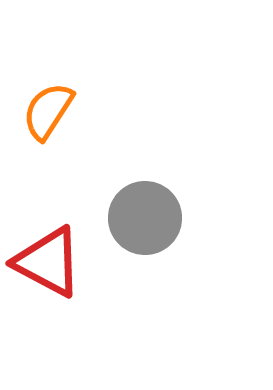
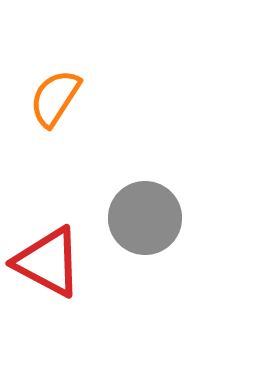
orange semicircle: moved 7 px right, 13 px up
